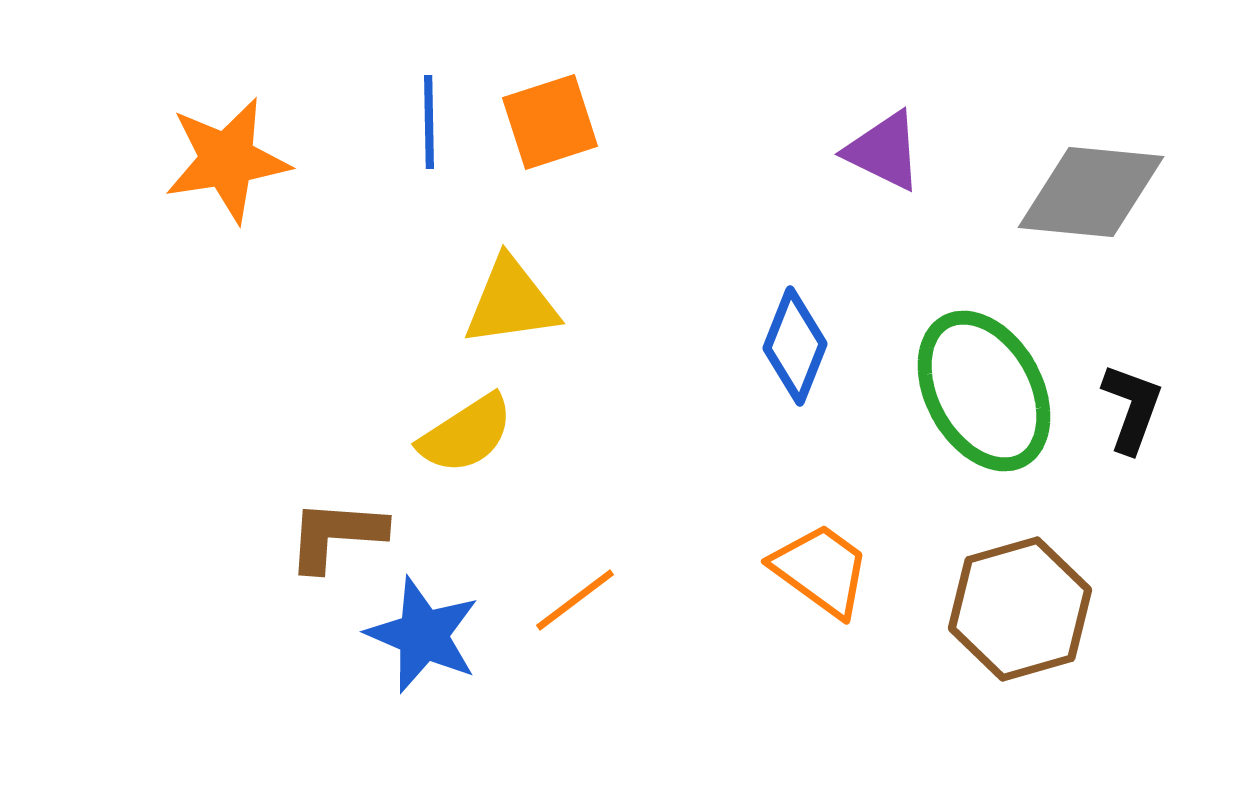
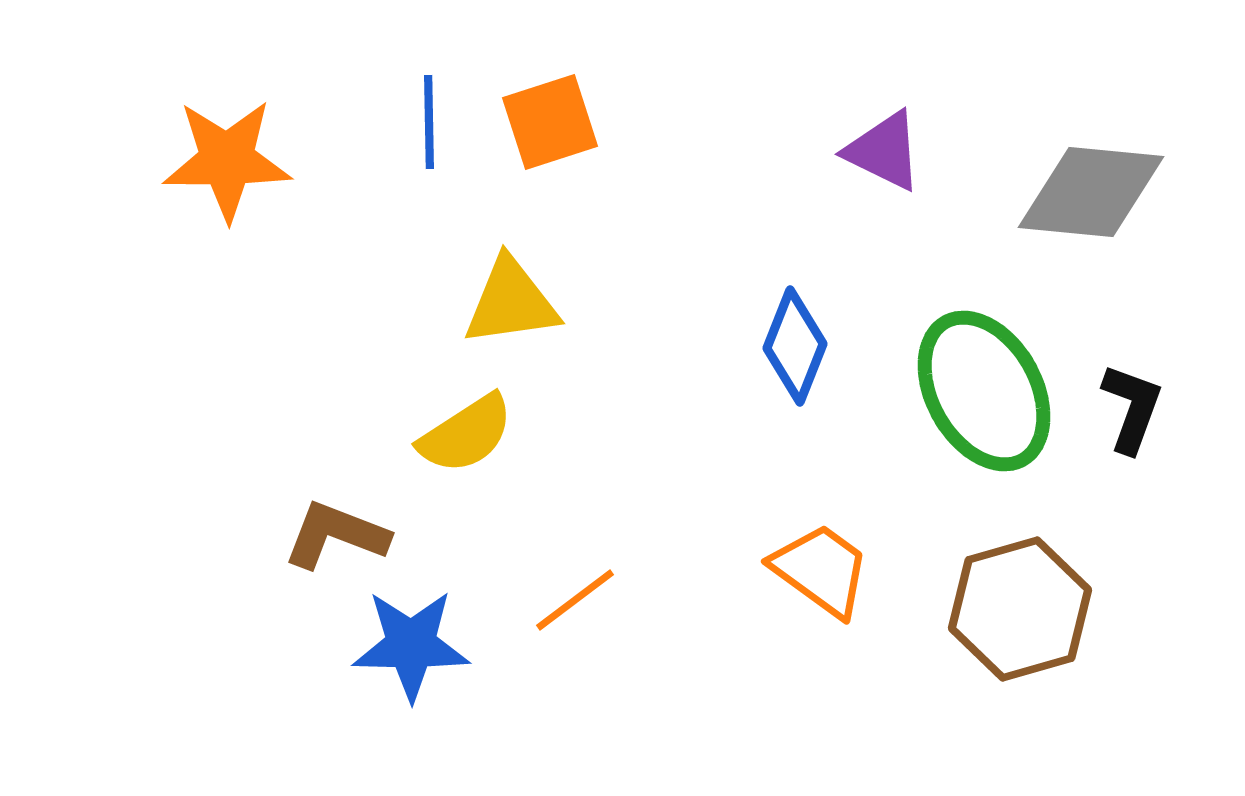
orange star: rotated 9 degrees clockwise
brown L-shape: rotated 17 degrees clockwise
blue star: moved 12 px left, 10 px down; rotated 22 degrees counterclockwise
